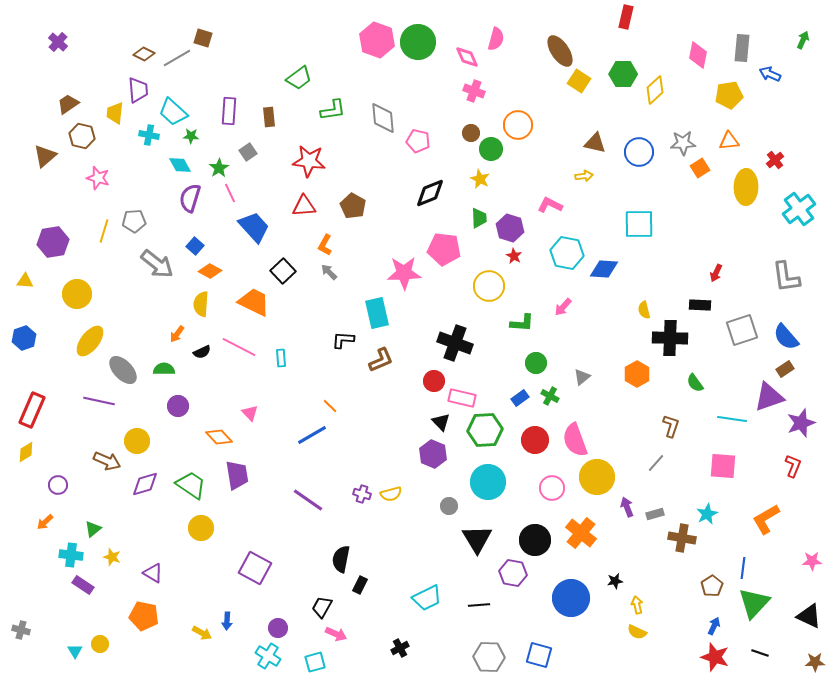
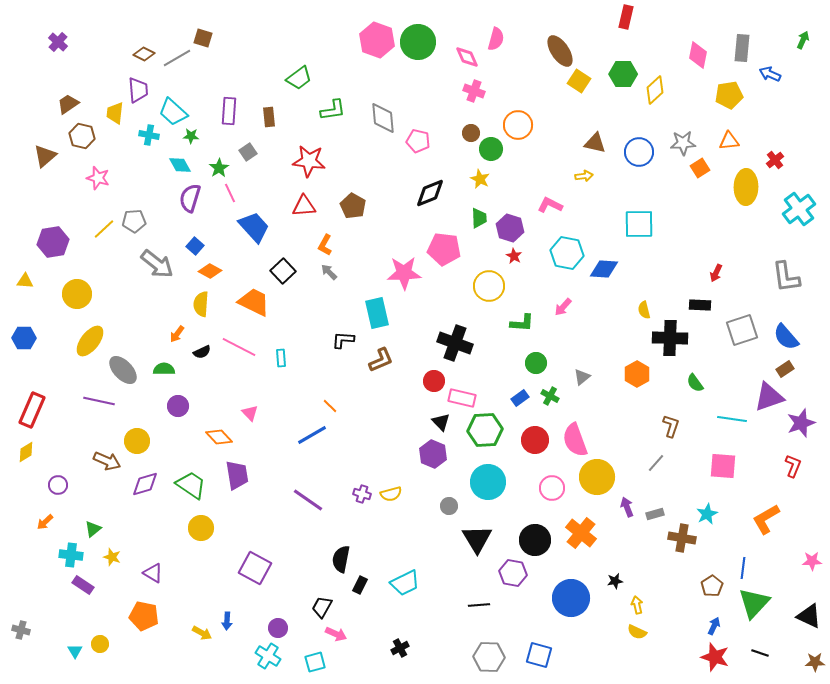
yellow line at (104, 231): moved 2 px up; rotated 30 degrees clockwise
blue hexagon at (24, 338): rotated 20 degrees clockwise
cyan trapezoid at (427, 598): moved 22 px left, 15 px up
